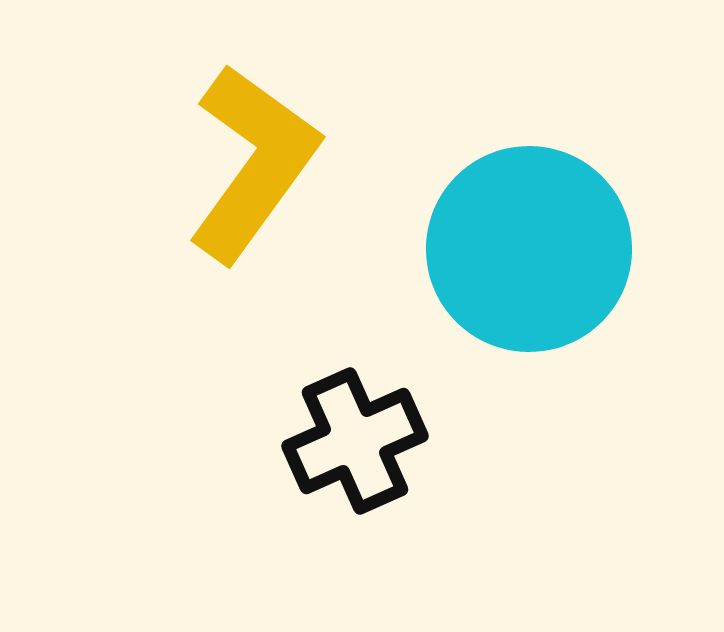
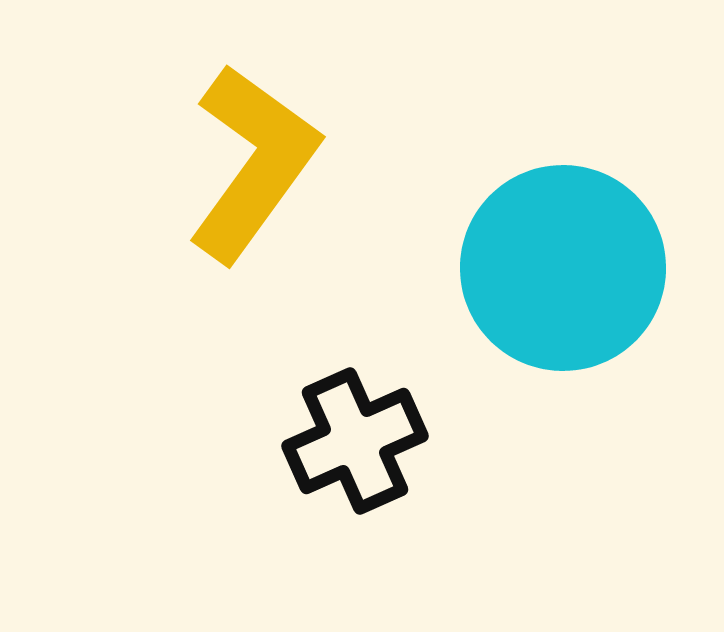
cyan circle: moved 34 px right, 19 px down
